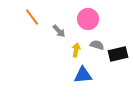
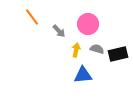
pink circle: moved 5 px down
gray semicircle: moved 4 px down
